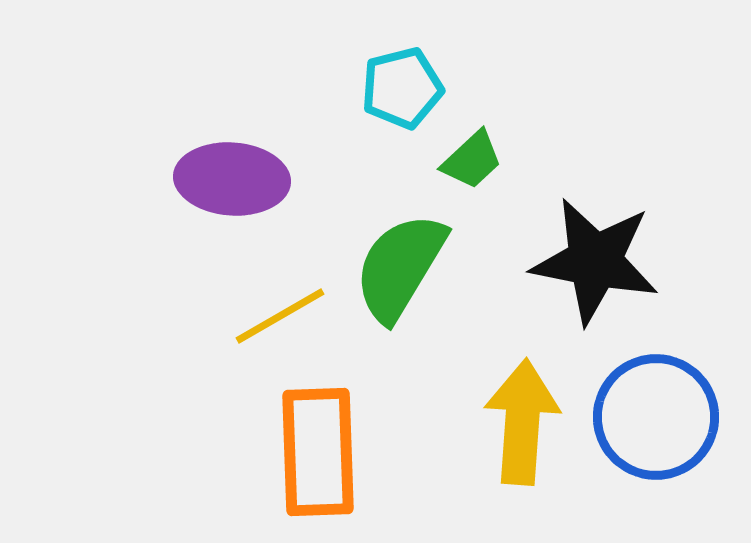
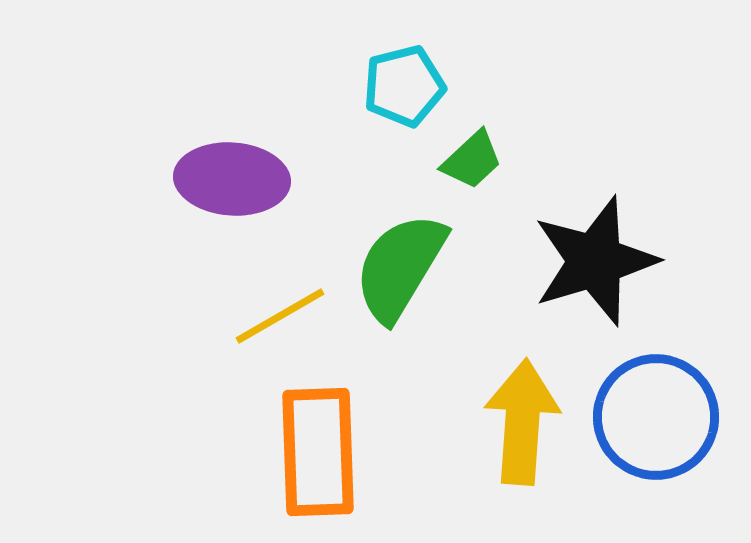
cyan pentagon: moved 2 px right, 2 px up
black star: rotated 28 degrees counterclockwise
